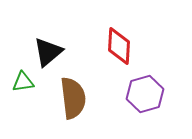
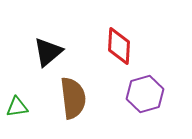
green triangle: moved 6 px left, 25 px down
